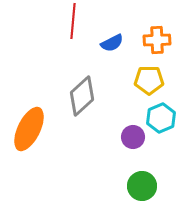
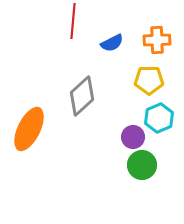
cyan hexagon: moved 2 px left
green circle: moved 21 px up
